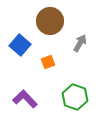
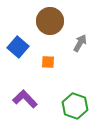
blue square: moved 2 px left, 2 px down
orange square: rotated 24 degrees clockwise
green hexagon: moved 9 px down
